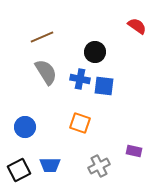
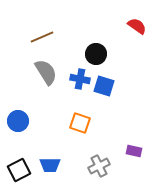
black circle: moved 1 px right, 2 px down
blue square: rotated 10 degrees clockwise
blue circle: moved 7 px left, 6 px up
